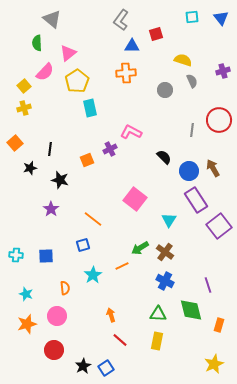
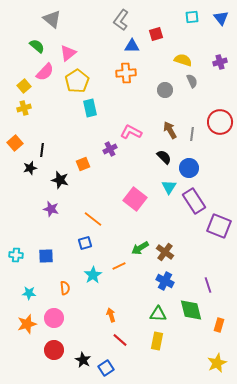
green semicircle at (37, 43): moved 3 px down; rotated 133 degrees clockwise
purple cross at (223, 71): moved 3 px left, 9 px up
red circle at (219, 120): moved 1 px right, 2 px down
gray line at (192, 130): moved 4 px down
black line at (50, 149): moved 8 px left, 1 px down
orange square at (87, 160): moved 4 px left, 4 px down
brown arrow at (213, 168): moved 43 px left, 38 px up
blue circle at (189, 171): moved 3 px up
purple rectangle at (196, 200): moved 2 px left, 1 px down
purple star at (51, 209): rotated 21 degrees counterclockwise
cyan triangle at (169, 220): moved 33 px up
purple square at (219, 226): rotated 30 degrees counterclockwise
blue square at (83, 245): moved 2 px right, 2 px up
orange line at (122, 266): moved 3 px left
cyan star at (26, 294): moved 3 px right, 1 px up; rotated 16 degrees counterclockwise
pink circle at (57, 316): moved 3 px left, 2 px down
yellow star at (214, 364): moved 3 px right, 1 px up
black star at (83, 366): moved 6 px up; rotated 14 degrees counterclockwise
